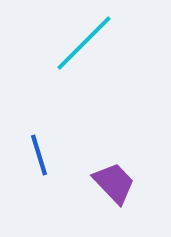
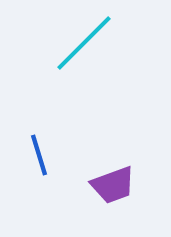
purple trapezoid: moved 1 px left, 2 px down; rotated 114 degrees clockwise
